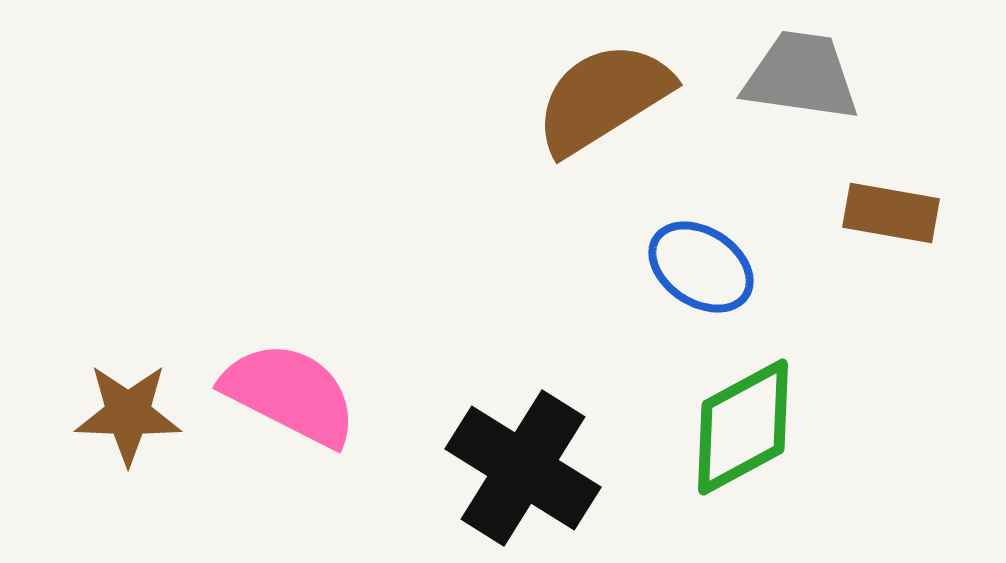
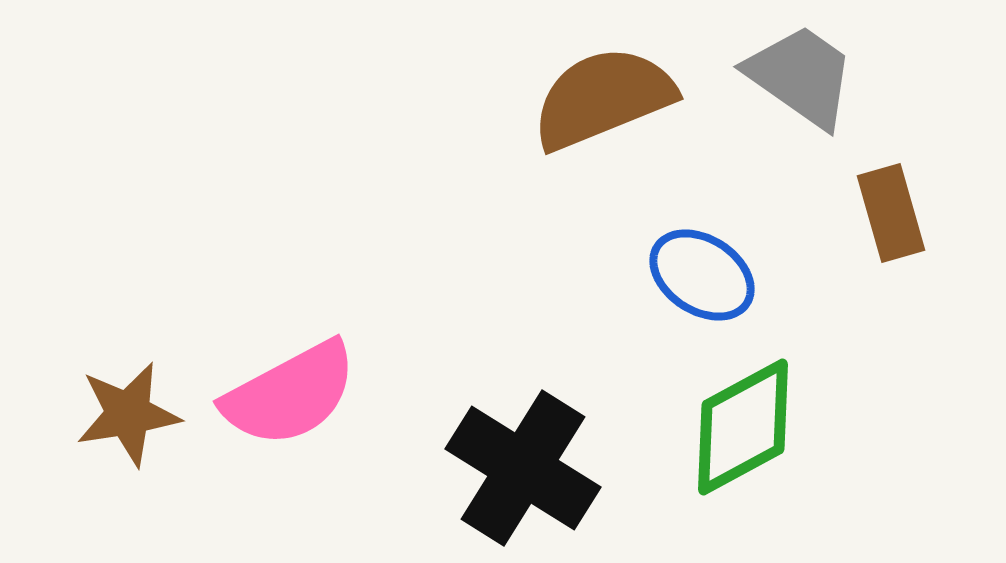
gray trapezoid: rotated 27 degrees clockwise
brown semicircle: rotated 10 degrees clockwise
brown rectangle: rotated 64 degrees clockwise
blue ellipse: moved 1 px right, 8 px down
pink semicircle: rotated 125 degrees clockwise
brown star: rotated 11 degrees counterclockwise
